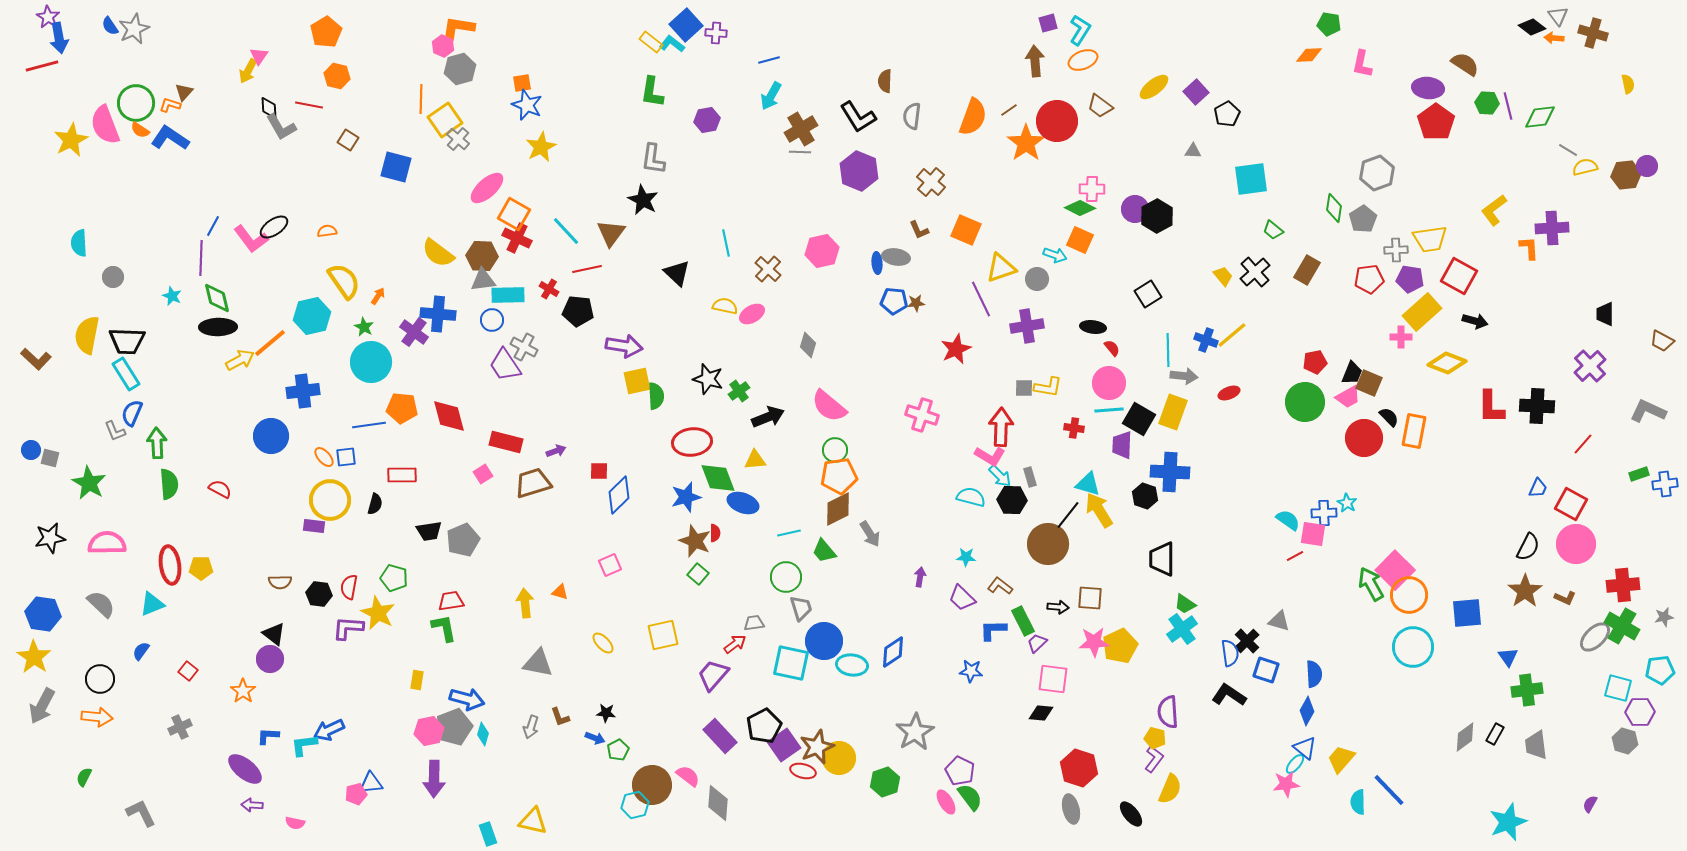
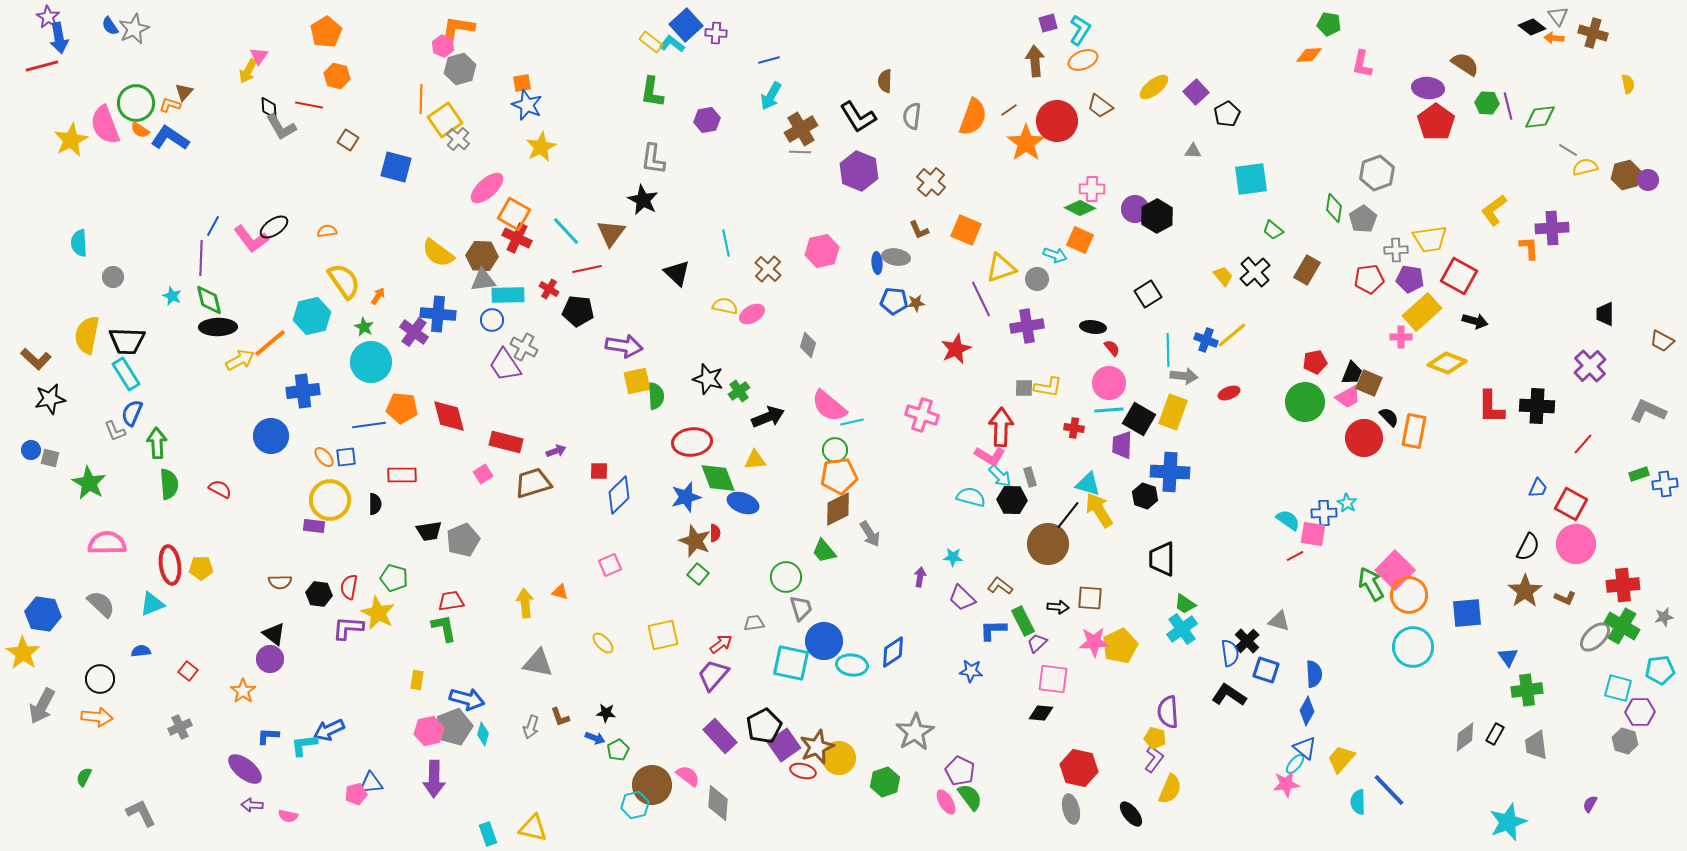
purple circle at (1647, 166): moved 1 px right, 14 px down
brown hexagon at (1626, 175): rotated 8 degrees counterclockwise
green diamond at (217, 298): moved 8 px left, 2 px down
black semicircle at (375, 504): rotated 15 degrees counterclockwise
cyan line at (789, 533): moved 63 px right, 111 px up
black star at (50, 538): moved 139 px up
cyan star at (966, 557): moved 13 px left
red arrow at (735, 644): moved 14 px left
blue semicircle at (141, 651): rotated 48 degrees clockwise
yellow star at (34, 657): moved 11 px left, 4 px up
red hexagon at (1079, 768): rotated 6 degrees counterclockwise
yellow triangle at (533, 821): moved 7 px down
pink semicircle at (295, 823): moved 7 px left, 7 px up
